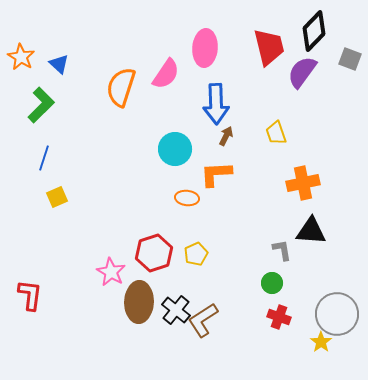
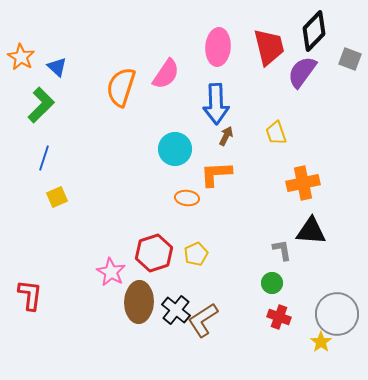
pink ellipse: moved 13 px right, 1 px up
blue triangle: moved 2 px left, 3 px down
